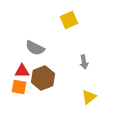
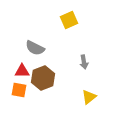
orange square: moved 3 px down
